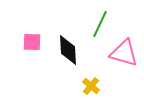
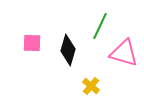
green line: moved 2 px down
pink square: moved 1 px down
black diamond: rotated 20 degrees clockwise
